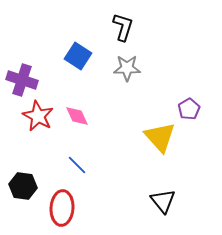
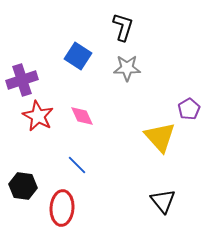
purple cross: rotated 36 degrees counterclockwise
pink diamond: moved 5 px right
